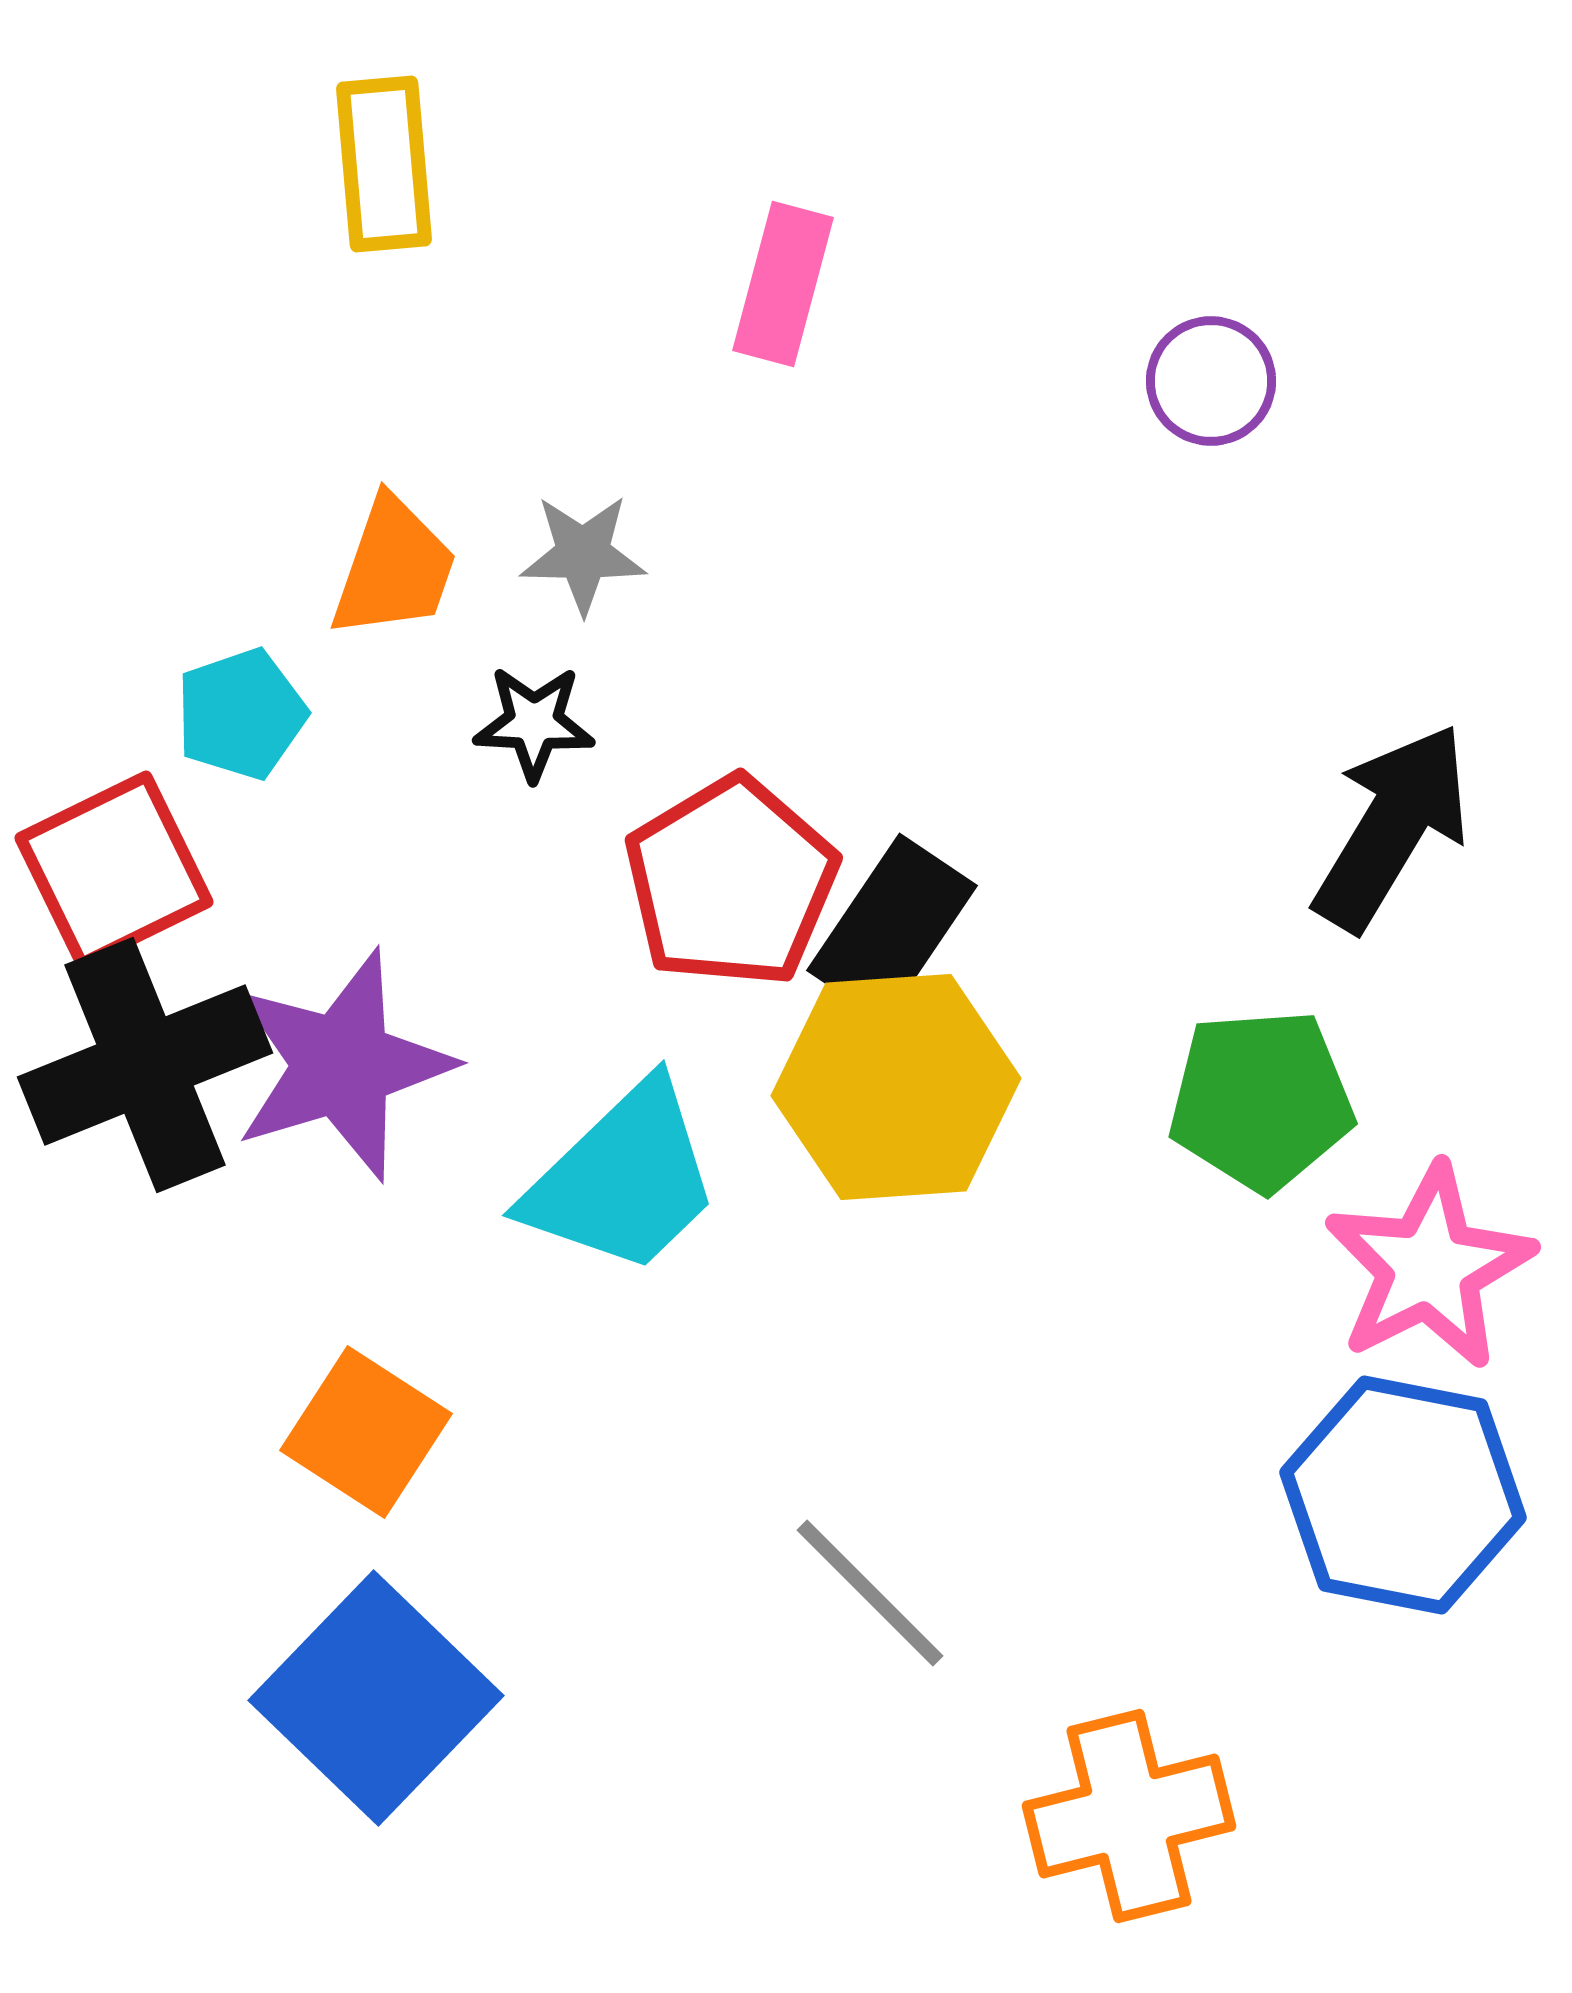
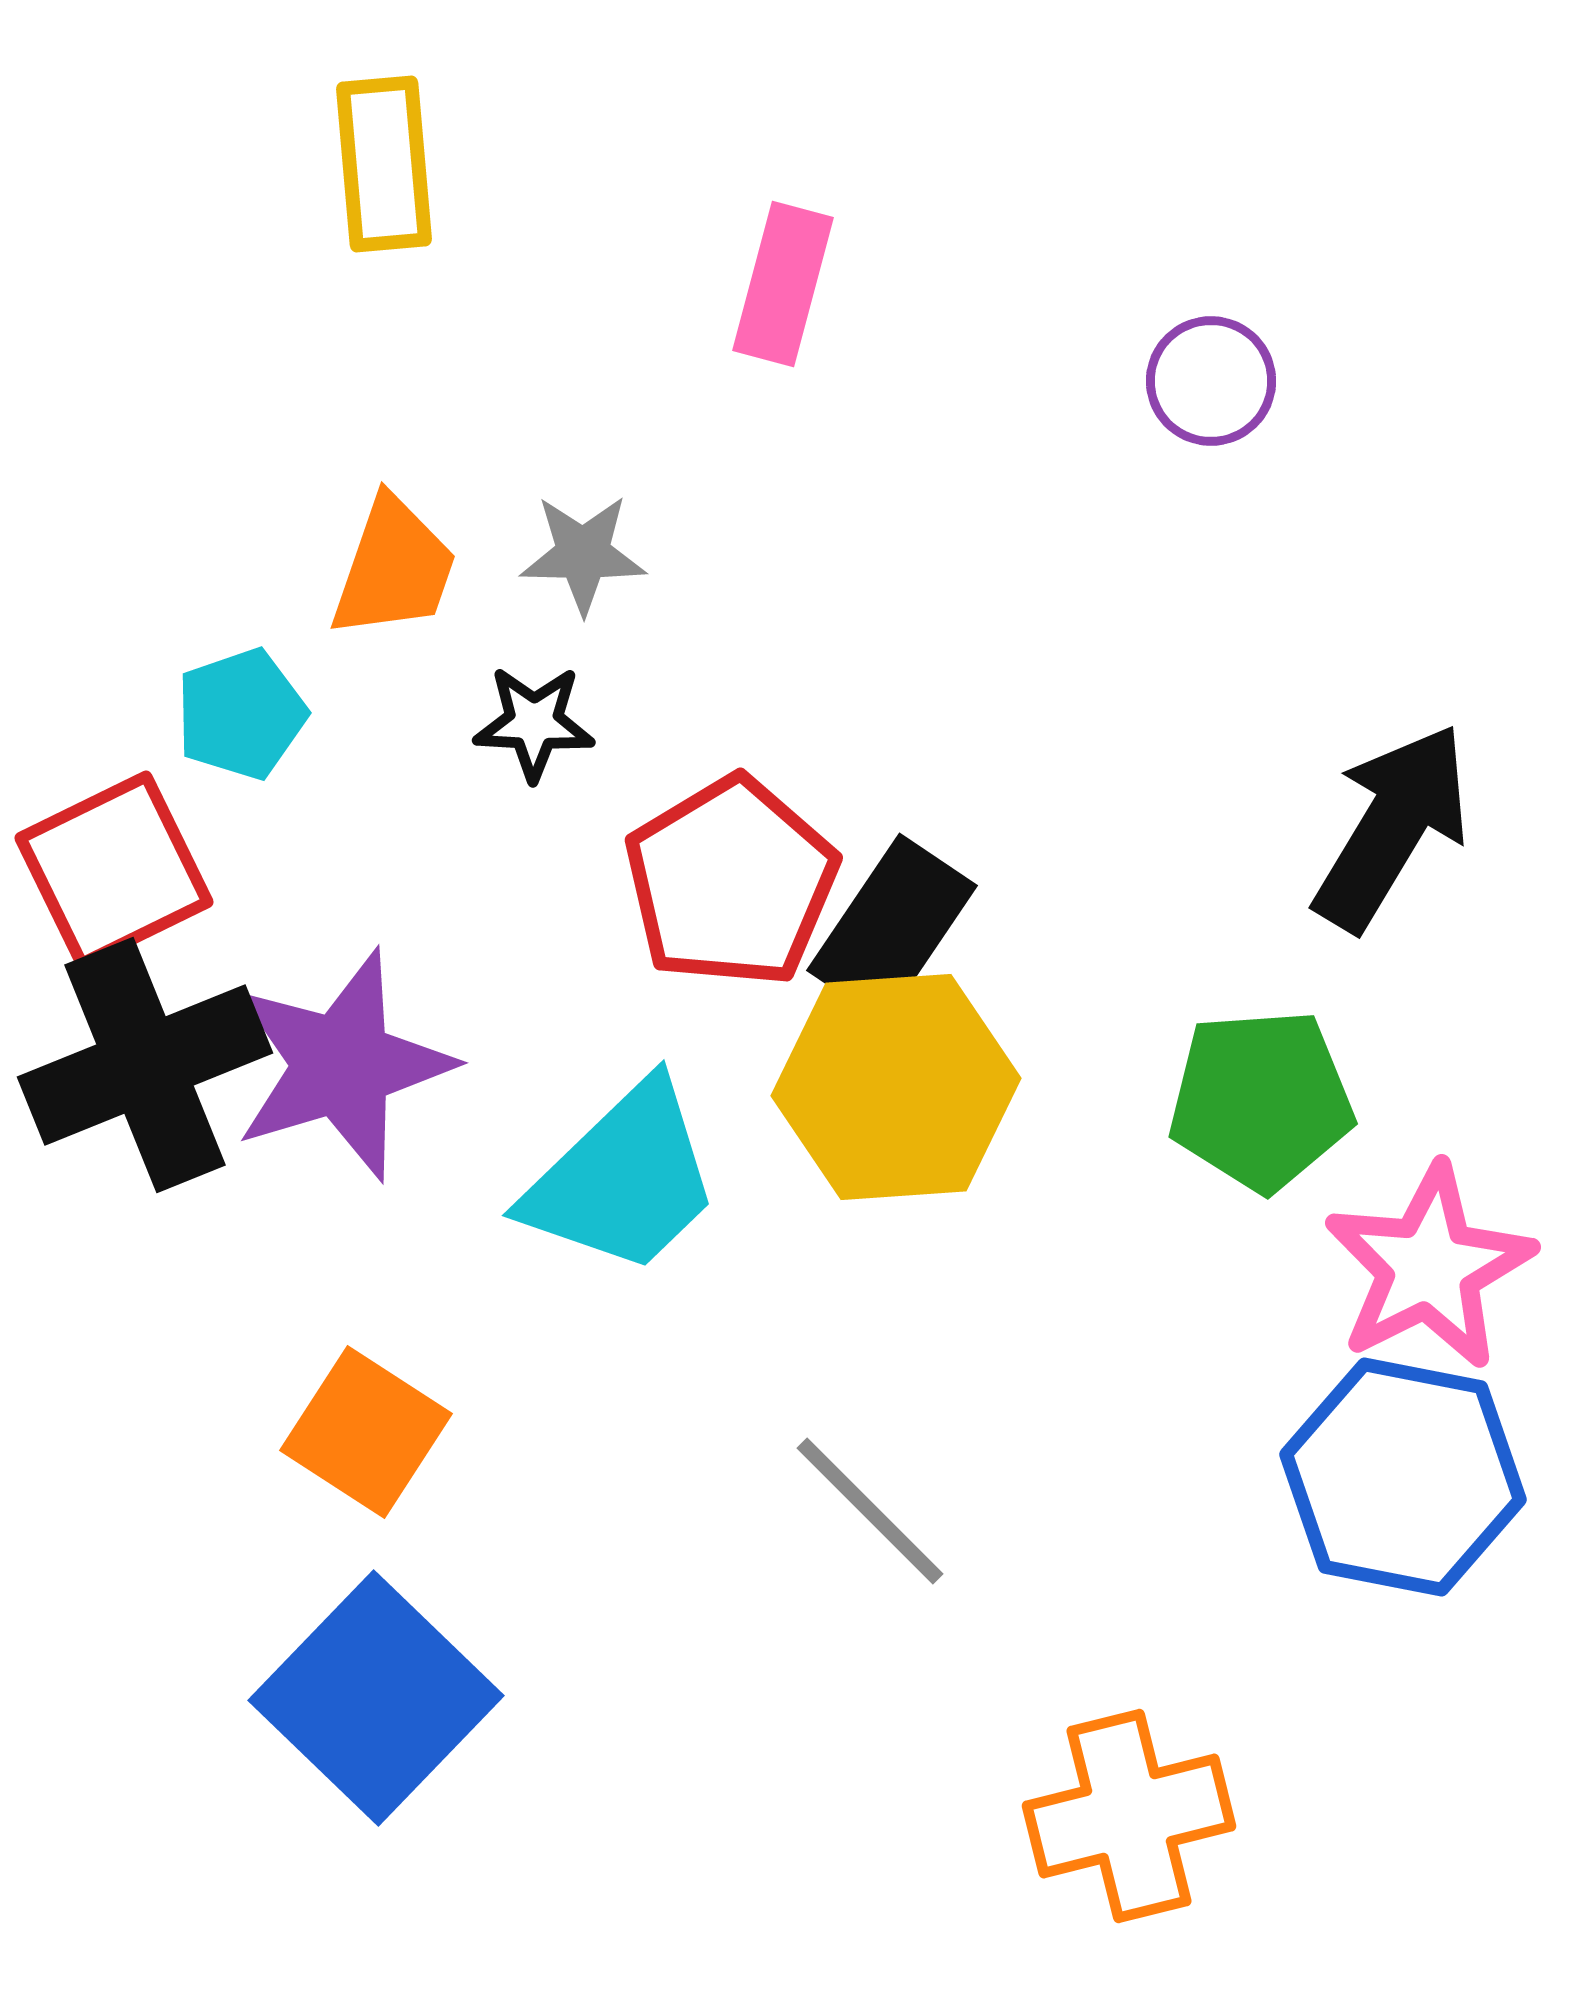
blue hexagon: moved 18 px up
gray line: moved 82 px up
